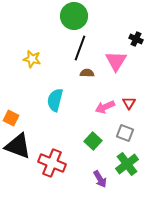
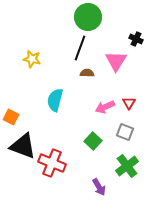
green circle: moved 14 px right, 1 px down
orange square: moved 1 px up
gray square: moved 1 px up
black triangle: moved 5 px right
green cross: moved 2 px down
purple arrow: moved 1 px left, 8 px down
